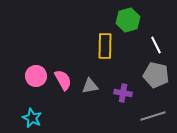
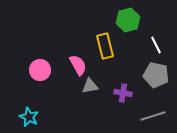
yellow rectangle: rotated 15 degrees counterclockwise
pink circle: moved 4 px right, 6 px up
pink semicircle: moved 15 px right, 15 px up
cyan star: moved 3 px left, 1 px up
